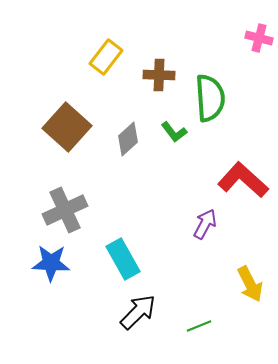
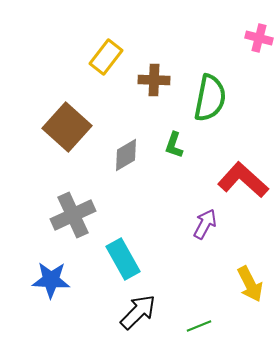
brown cross: moved 5 px left, 5 px down
green semicircle: rotated 15 degrees clockwise
green L-shape: moved 13 px down; rotated 56 degrees clockwise
gray diamond: moved 2 px left, 16 px down; rotated 12 degrees clockwise
gray cross: moved 8 px right, 5 px down
blue star: moved 17 px down
